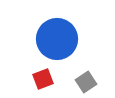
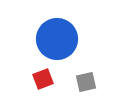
gray square: rotated 20 degrees clockwise
